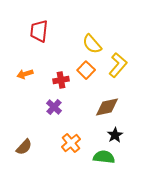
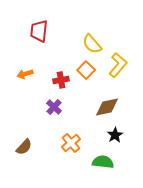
green semicircle: moved 1 px left, 5 px down
